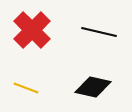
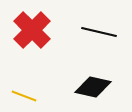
yellow line: moved 2 px left, 8 px down
